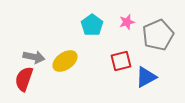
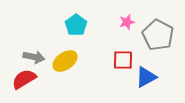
cyan pentagon: moved 16 px left
gray pentagon: rotated 20 degrees counterclockwise
red square: moved 2 px right, 1 px up; rotated 15 degrees clockwise
red semicircle: rotated 40 degrees clockwise
